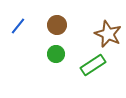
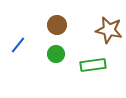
blue line: moved 19 px down
brown star: moved 1 px right, 4 px up; rotated 12 degrees counterclockwise
green rectangle: rotated 25 degrees clockwise
